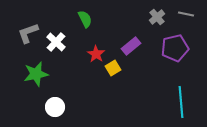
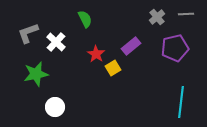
gray line: rotated 14 degrees counterclockwise
cyan line: rotated 12 degrees clockwise
